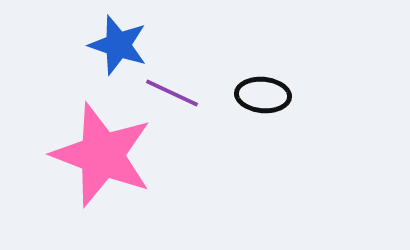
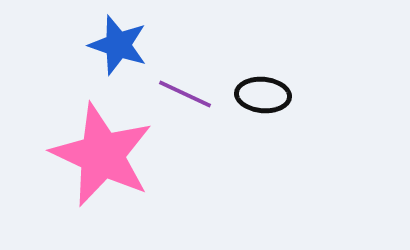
purple line: moved 13 px right, 1 px down
pink star: rotated 4 degrees clockwise
